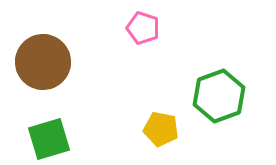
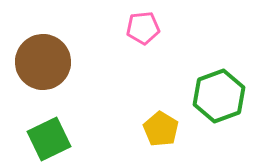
pink pentagon: rotated 24 degrees counterclockwise
yellow pentagon: rotated 20 degrees clockwise
green square: rotated 9 degrees counterclockwise
